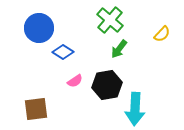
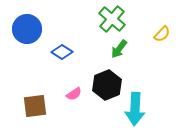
green cross: moved 2 px right, 1 px up
blue circle: moved 12 px left, 1 px down
blue diamond: moved 1 px left
pink semicircle: moved 1 px left, 13 px down
black hexagon: rotated 12 degrees counterclockwise
brown square: moved 1 px left, 3 px up
